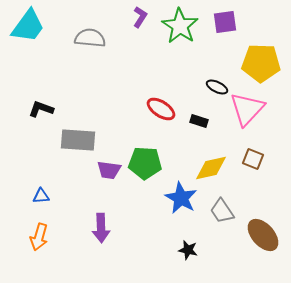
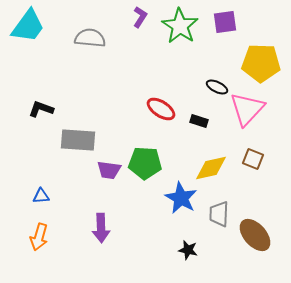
gray trapezoid: moved 3 px left, 3 px down; rotated 36 degrees clockwise
brown ellipse: moved 8 px left
